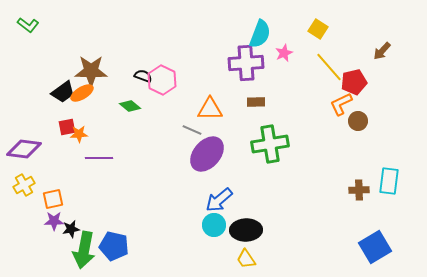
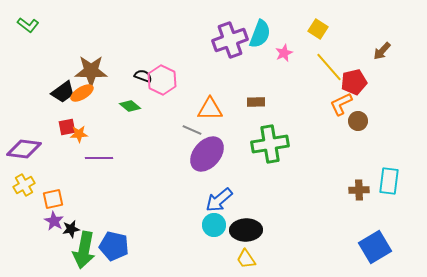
purple cross: moved 16 px left, 23 px up; rotated 16 degrees counterclockwise
purple star: rotated 30 degrees clockwise
